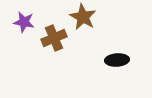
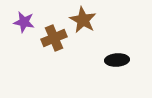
brown star: moved 3 px down
